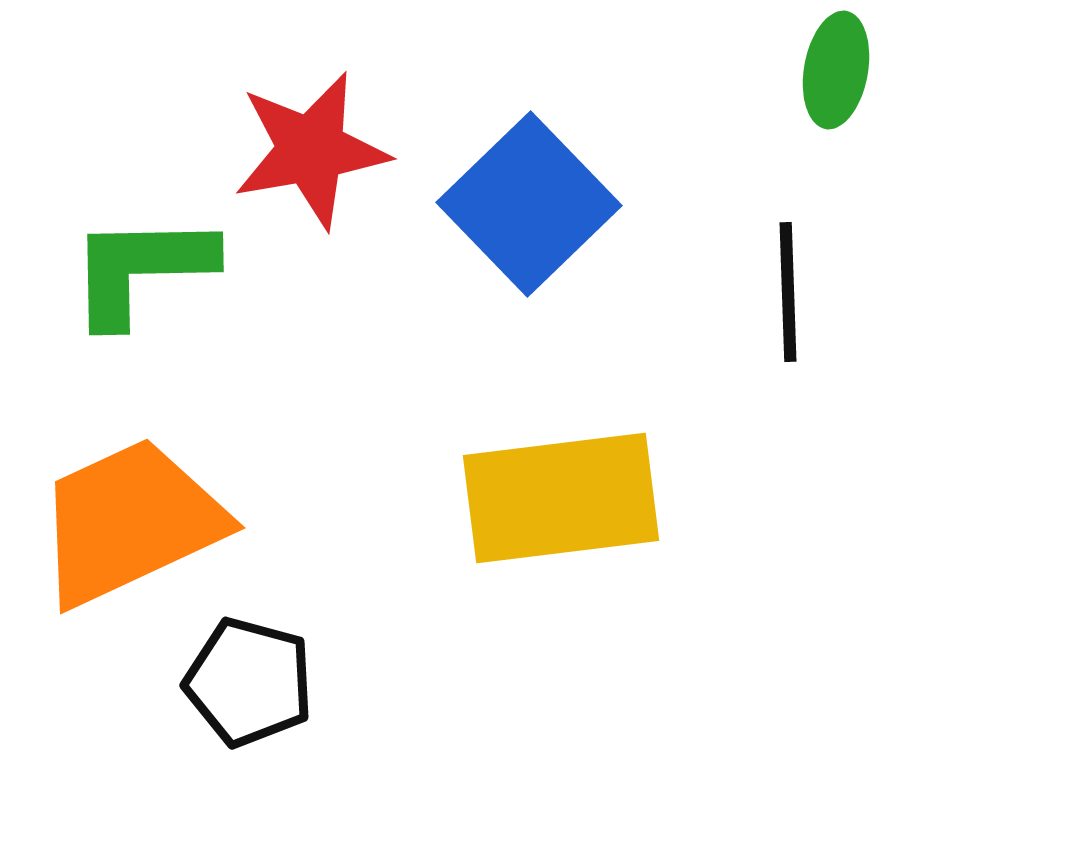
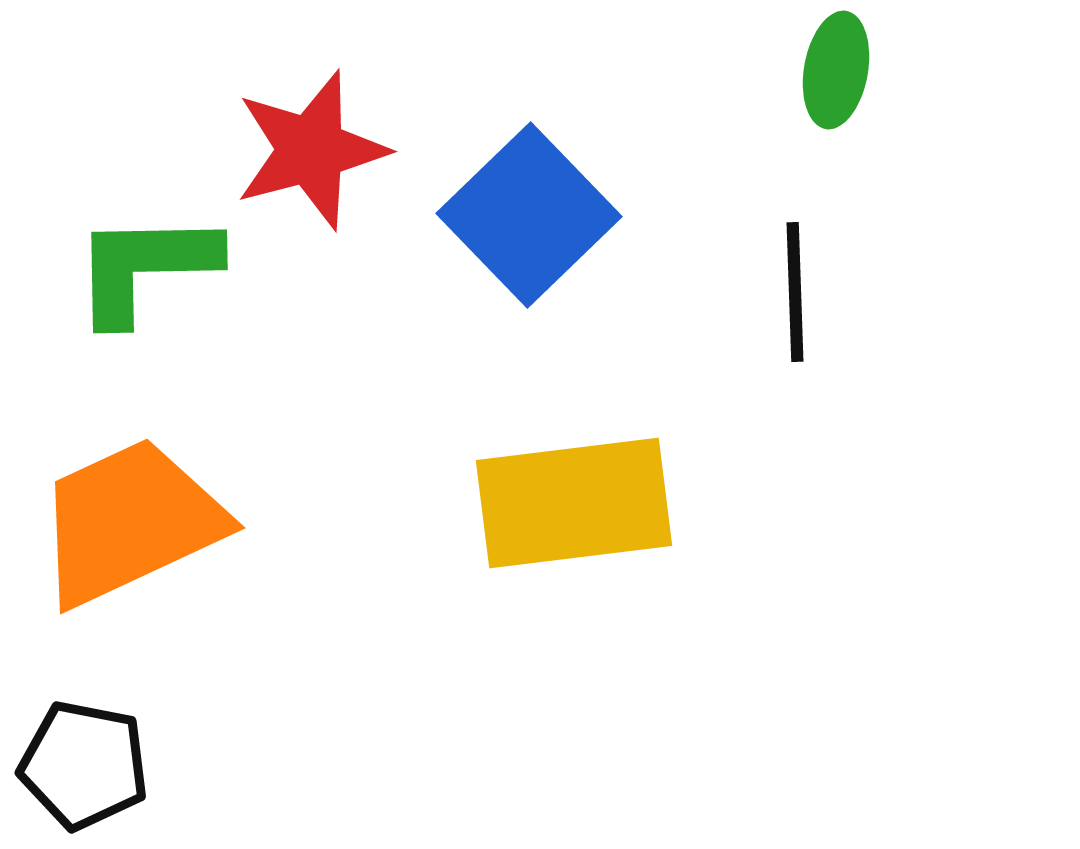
red star: rotated 5 degrees counterclockwise
blue square: moved 11 px down
green L-shape: moved 4 px right, 2 px up
black line: moved 7 px right
yellow rectangle: moved 13 px right, 5 px down
black pentagon: moved 165 px left, 83 px down; rotated 4 degrees counterclockwise
